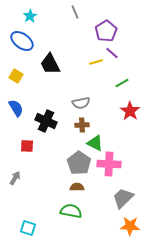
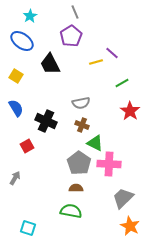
purple pentagon: moved 35 px left, 5 px down
brown cross: rotated 24 degrees clockwise
red square: rotated 32 degrees counterclockwise
brown semicircle: moved 1 px left, 1 px down
orange star: rotated 24 degrees clockwise
